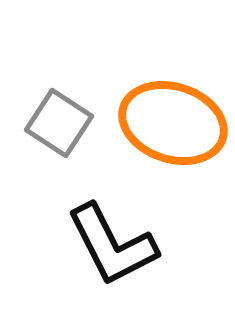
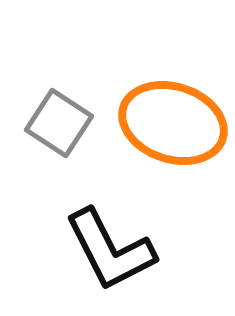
black L-shape: moved 2 px left, 5 px down
